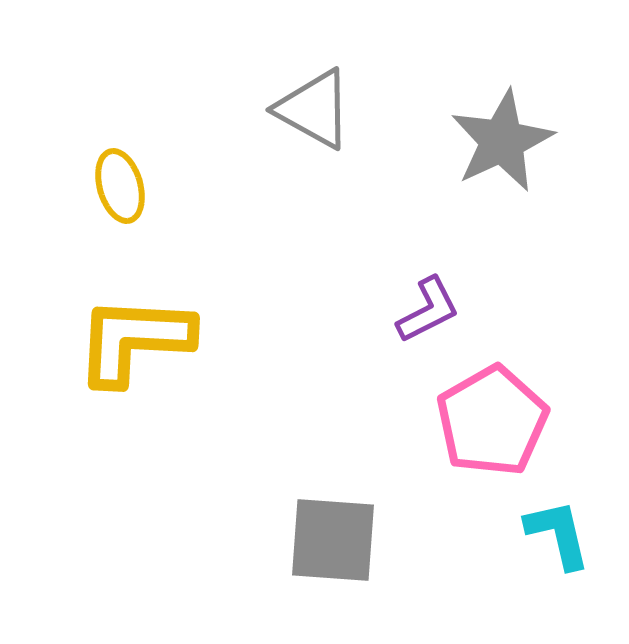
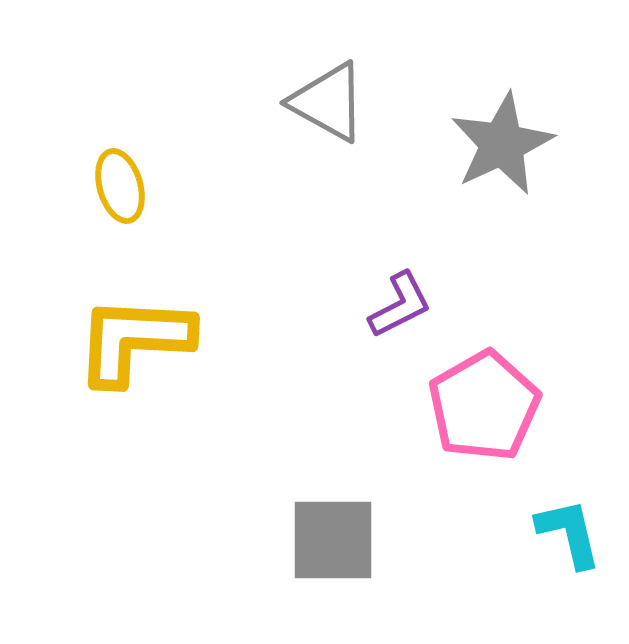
gray triangle: moved 14 px right, 7 px up
gray star: moved 3 px down
purple L-shape: moved 28 px left, 5 px up
pink pentagon: moved 8 px left, 15 px up
cyan L-shape: moved 11 px right, 1 px up
gray square: rotated 4 degrees counterclockwise
